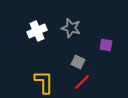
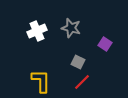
purple square: moved 1 px left, 1 px up; rotated 24 degrees clockwise
yellow L-shape: moved 3 px left, 1 px up
